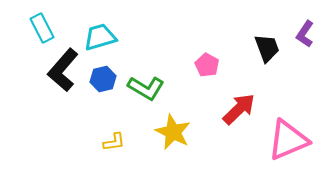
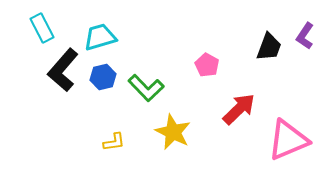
purple L-shape: moved 2 px down
black trapezoid: moved 2 px right, 1 px up; rotated 40 degrees clockwise
blue hexagon: moved 2 px up
green L-shape: rotated 15 degrees clockwise
